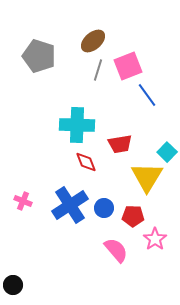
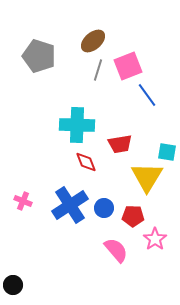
cyan square: rotated 36 degrees counterclockwise
